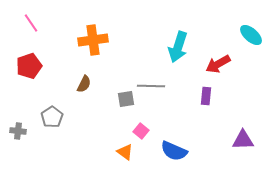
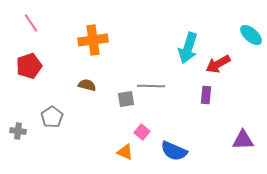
cyan arrow: moved 10 px right, 1 px down
brown semicircle: moved 3 px right, 1 px down; rotated 102 degrees counterclockwise
purple rectangle: moved 1 px up
pink square: moved 1 px right, 1 px down
orange triangle: rotated 12 degrees counterclockwise
